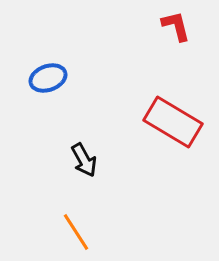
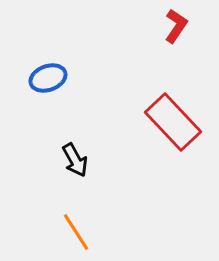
red L-shape: rotated 48 degrees clockwise
red rectangle: rotated 16 degrees clockwise
black arrow: moved 9 px left
